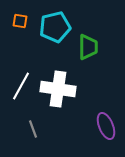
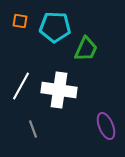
cyan pentagon: rotated 16 degrees clockwise
green trapezoid: moved 2 px left, 2 px down; rotated 24 degrees clockwise
white cross: moved 1 px right, 1 px down
